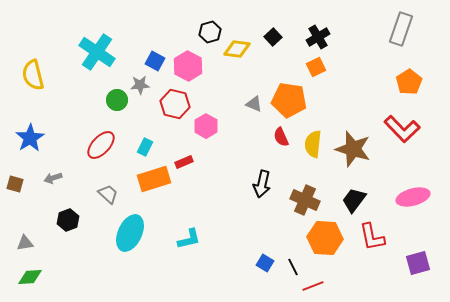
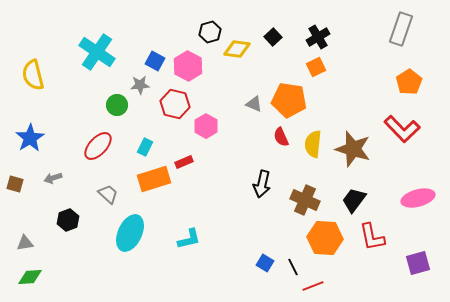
green circle at (117, 100): moved 5 px down
red ellipse at (101, 145): moved 3 px left, 1 px down
pink ellipse at (413, 197): moved 5 px right, 1 px down
